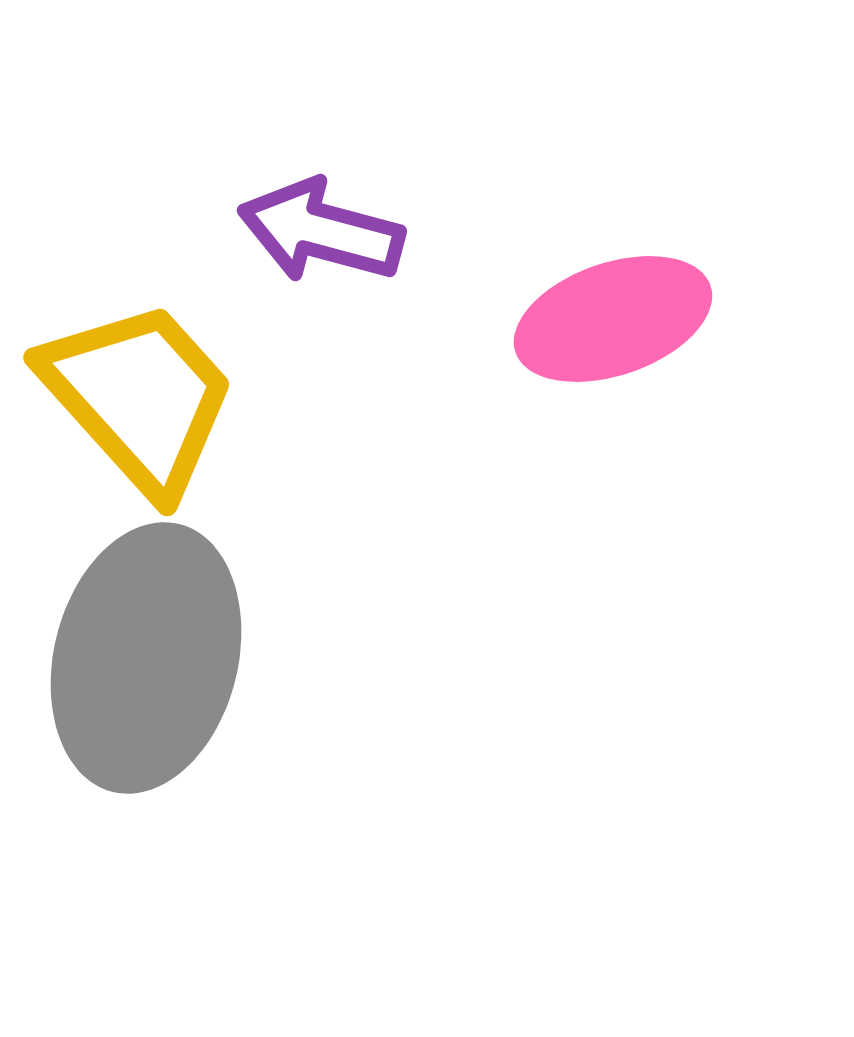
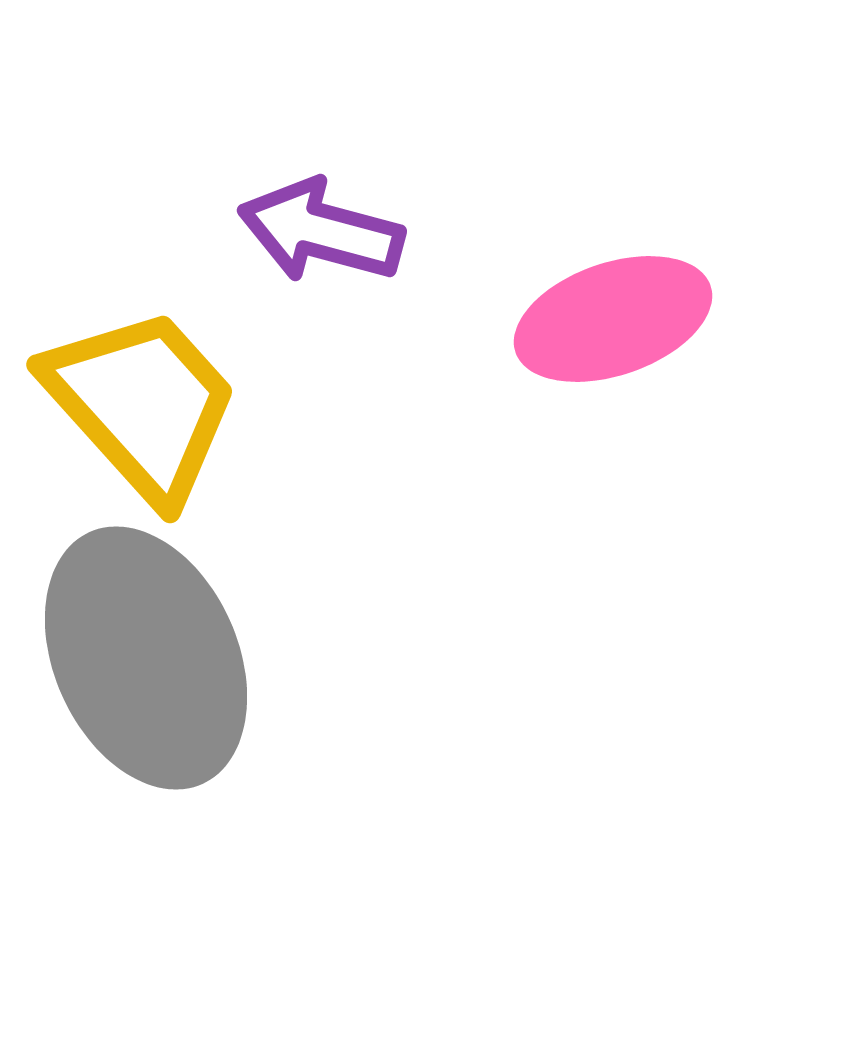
yellow trapezoid: moved 3 px right, 7 px down
gray ellipse: rotated 38 degrees counterclockwise
